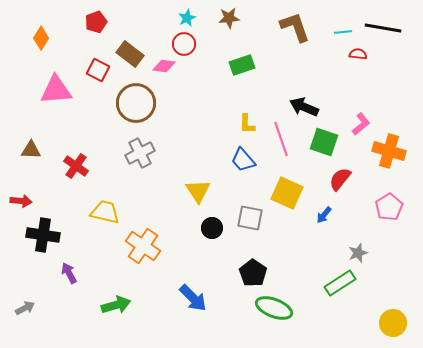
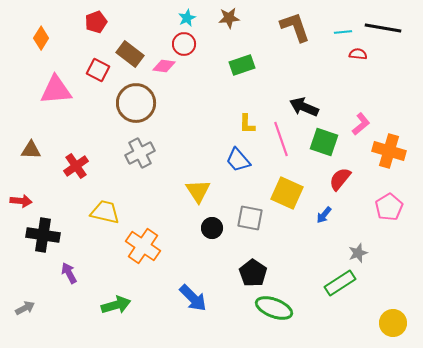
blue trapezoid at (243, 160): moved 5 px left
red cross at (76, 166): rotated 20 degrees clockwise
